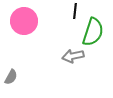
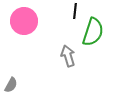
gray arrow: moved 5 px left; rotated 85 degrees clockwise
gray semicircle: moved 8 px down
